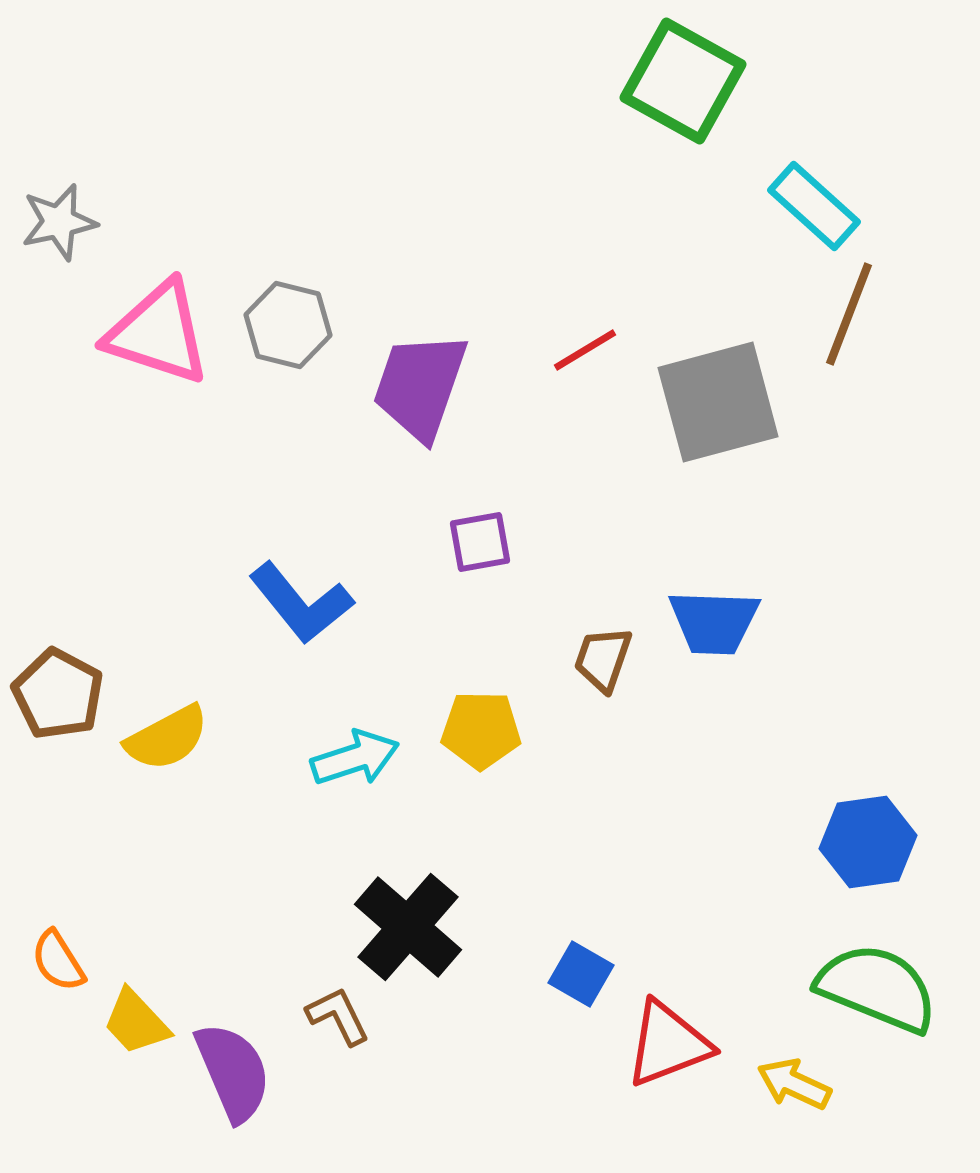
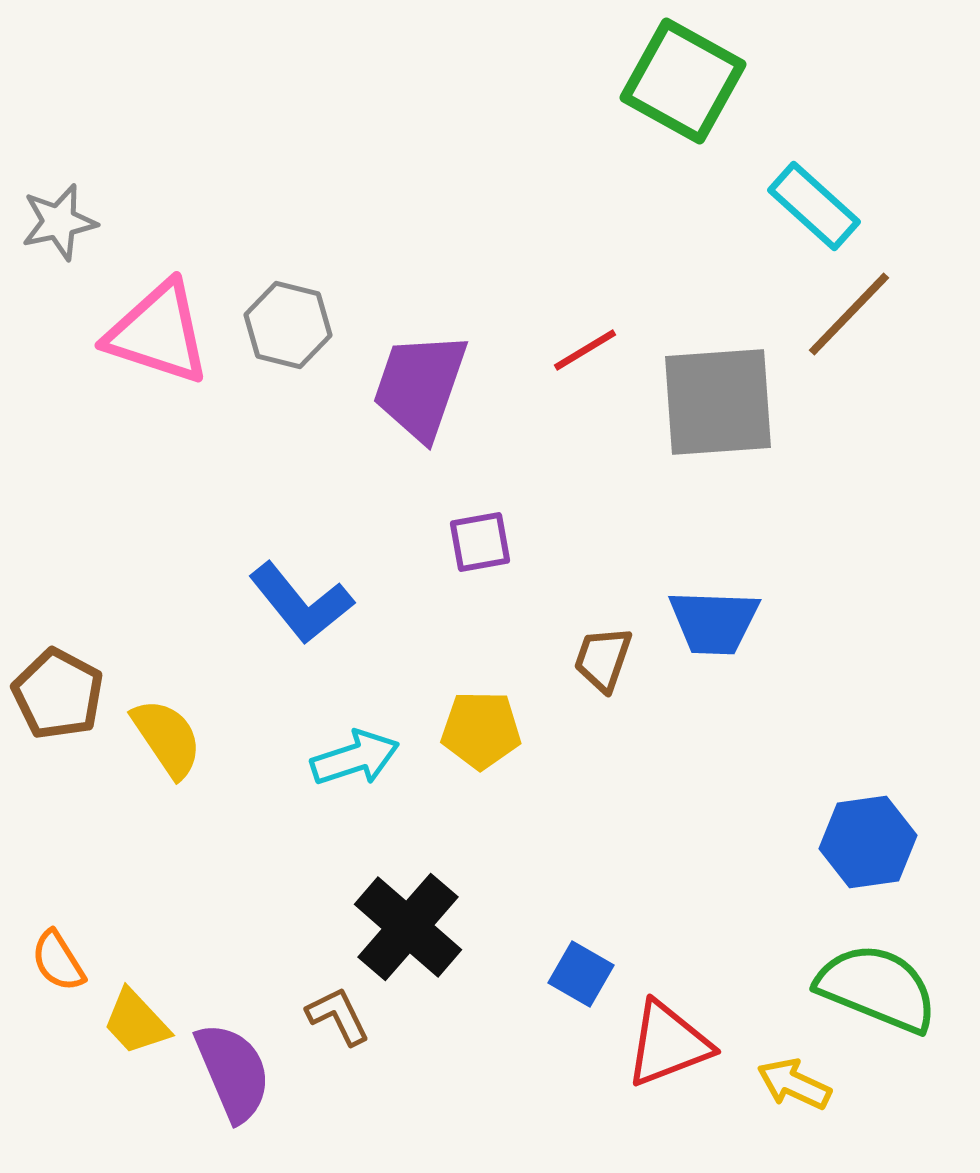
brown line: rotated 23 degrees clockwise
gray square: rotated 11 degrees clockwise
yellow semicircle: rotated 96 degrees counterclockwise
